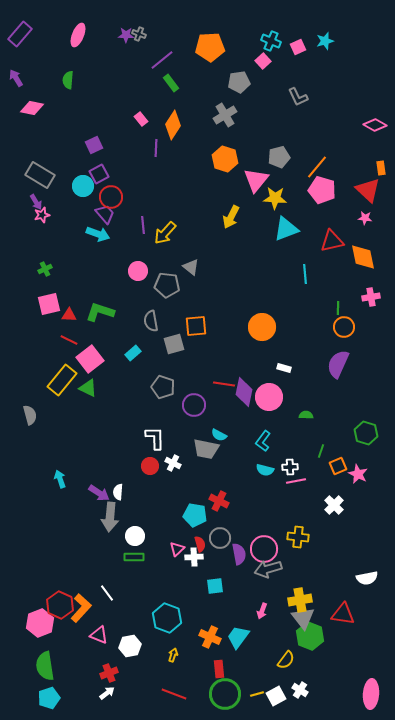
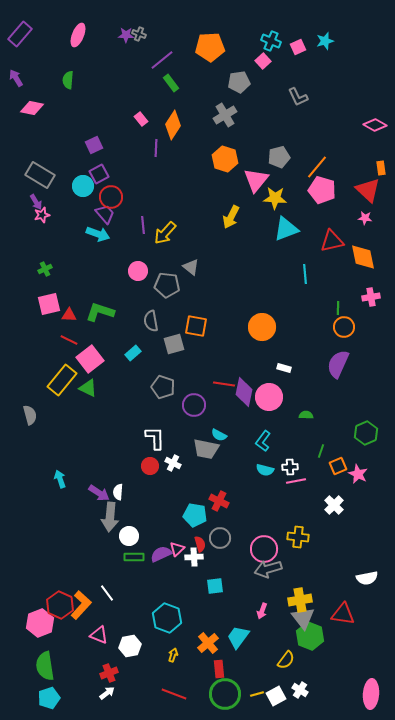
orange square at (196, 326): rotated 15 degrees clockwise
green hexagon at (366, 433): rotated 20 degrees clockwise
white circle at (135, 536): moved 6 px left
purple semicircle at (239, 554): moved 78 px left; rotated 105 degrees counterclockwise
orange L-shape at (81, 608): moved 3 px up
orange cross at (210, 637): moved 2 px left, 6 px down; rotated 25 degrees clockwise
